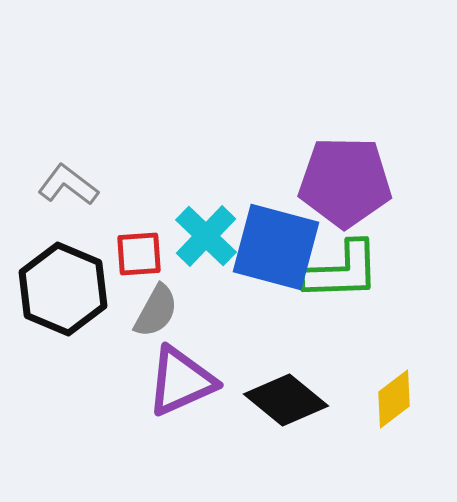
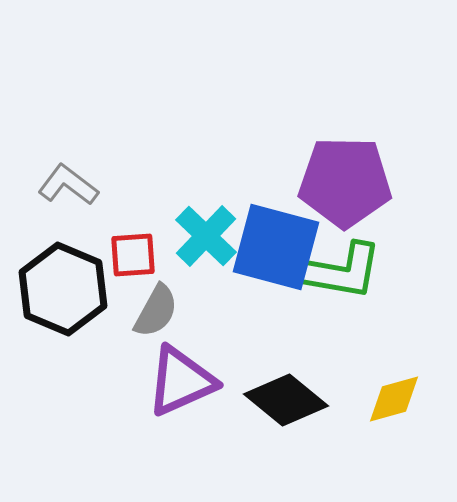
red square: moved 6 px left, 1 px down
green L-shape: rotated 12 degrees clockwise
yellow diamond: rotated 22 degrees clockwise
